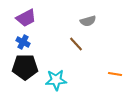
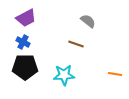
gray semicircle: rotated 126 degrees counterclockwise
brown line: rotated 28 degrees counterclockwise
cyan star: moved 8 px right, 5 px up
